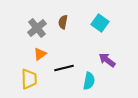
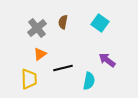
black line: moved 1 px left
